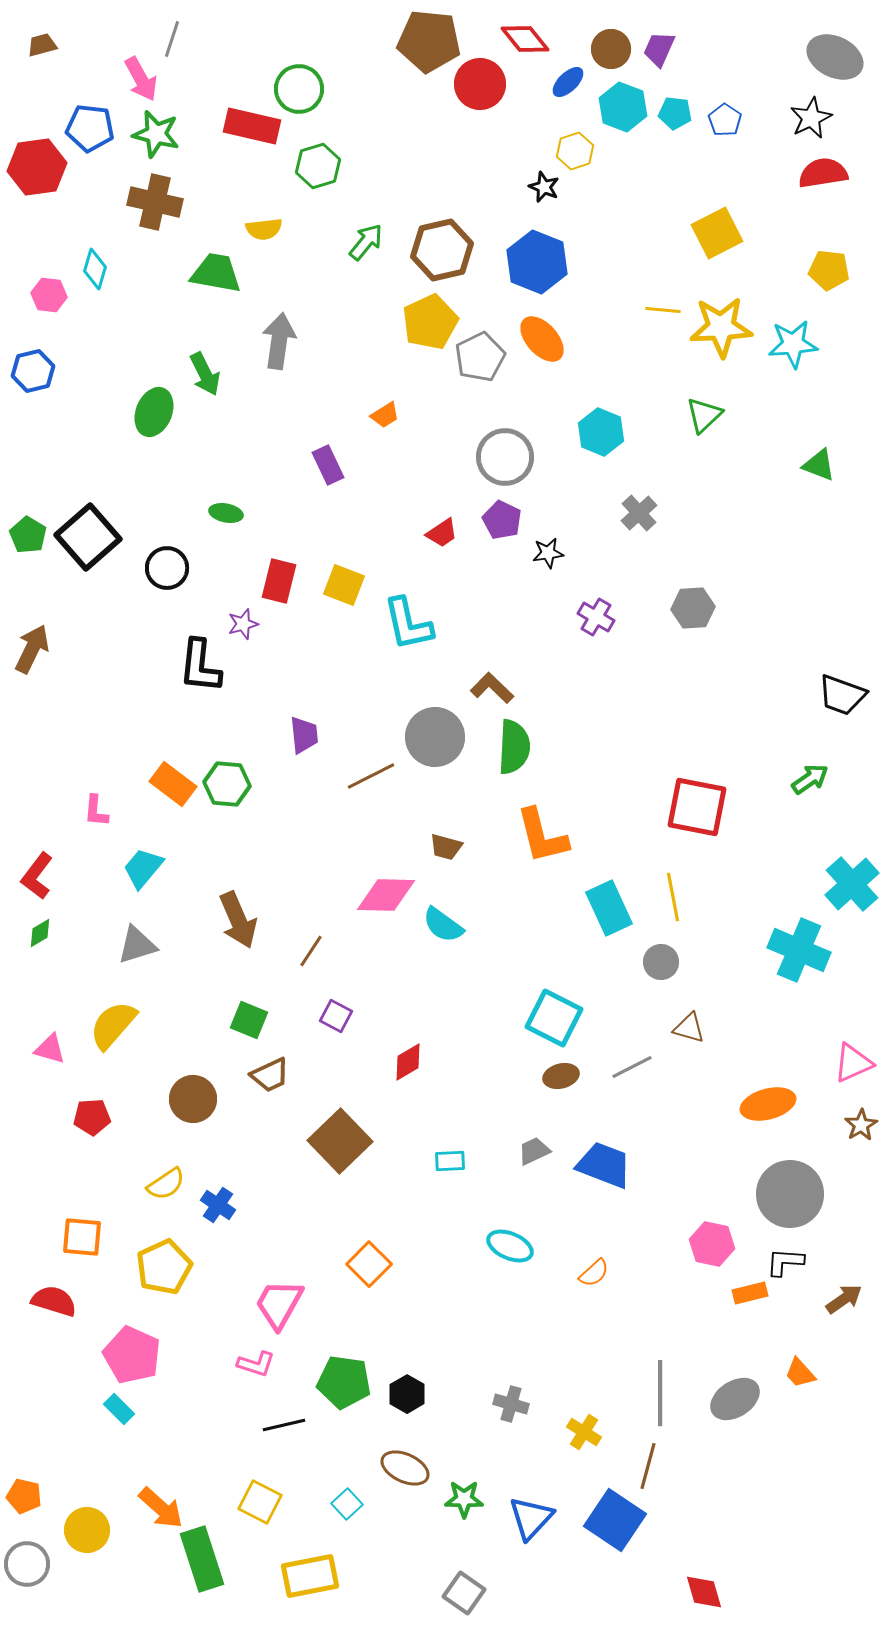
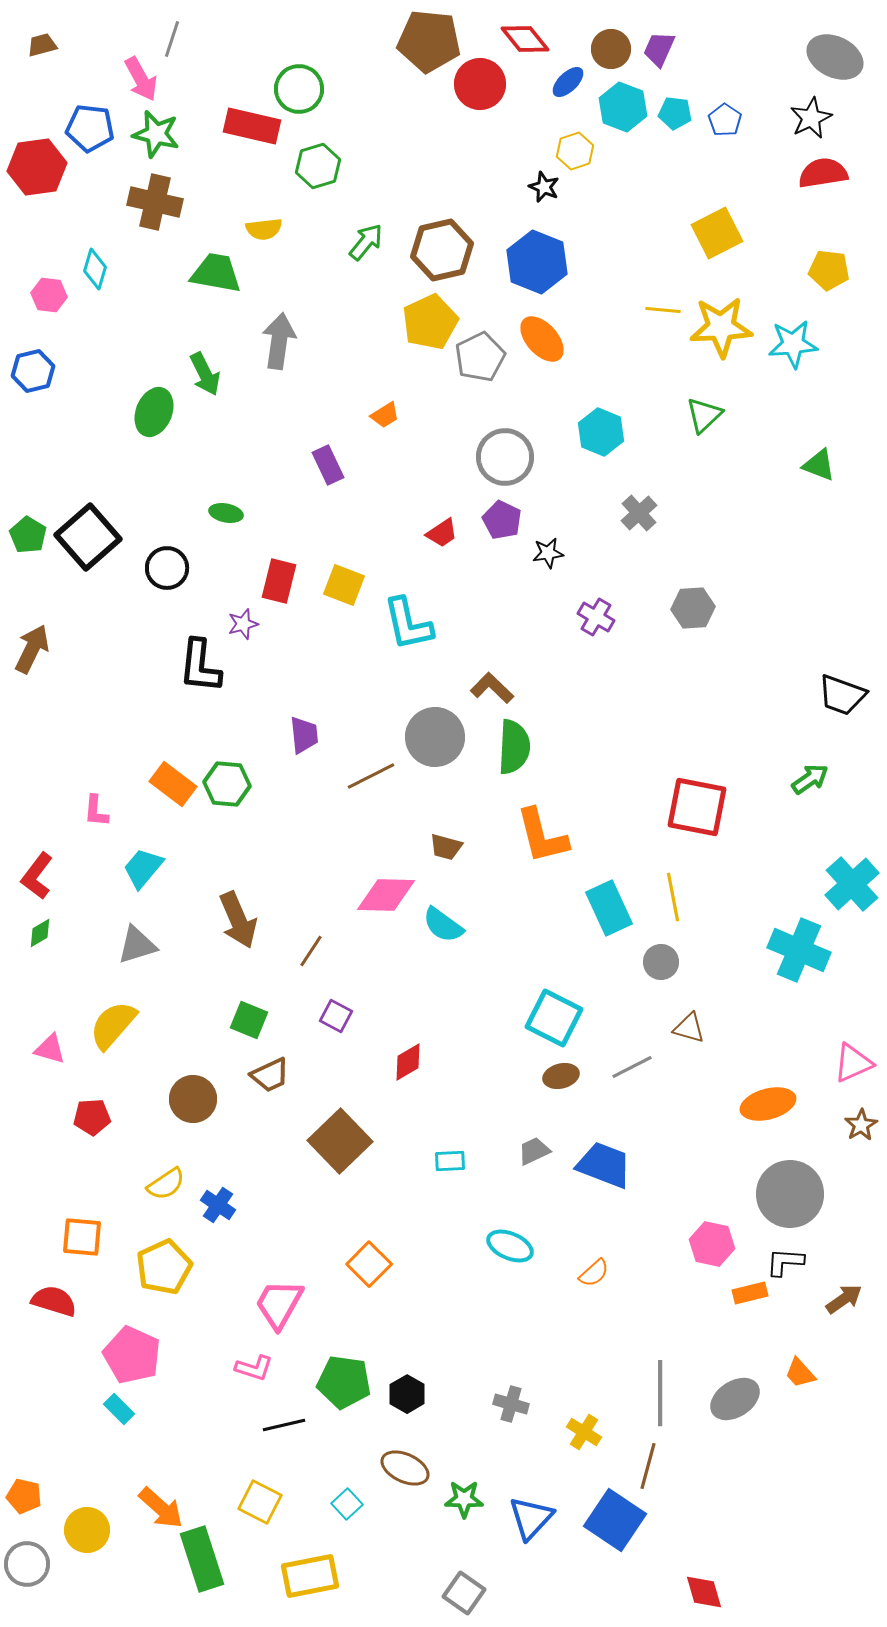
pink L-shape at (256, 1364): moved 2 px left, 4 px down
